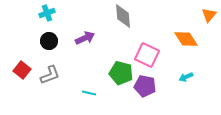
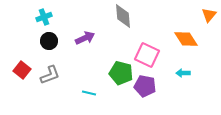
cyan cross: moved 3 px left, 4 px down
cyan arrow: moved 3 px left, 4 px up; rotated 24 degrees clockwise
